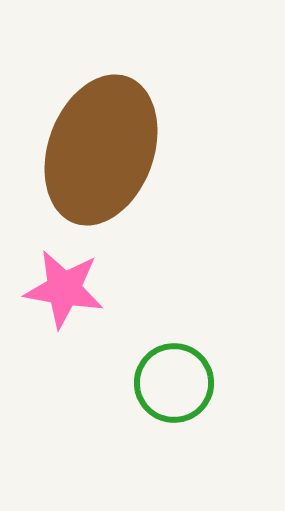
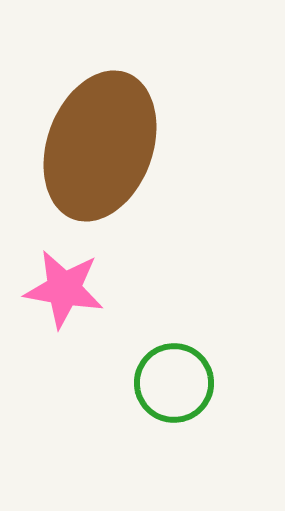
brown ellipse: moved 1 px left, 4 px up
